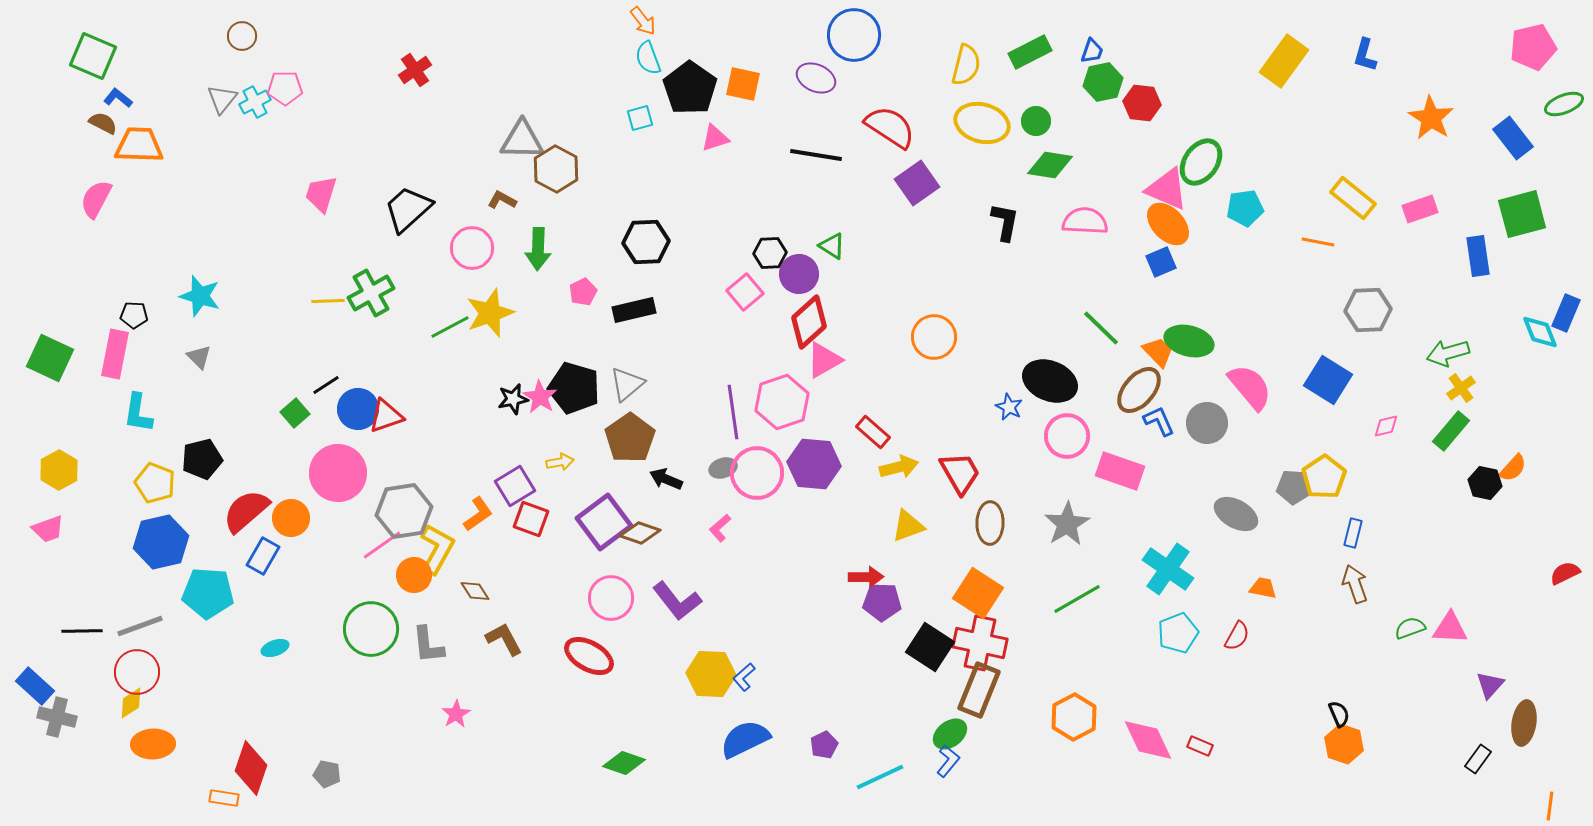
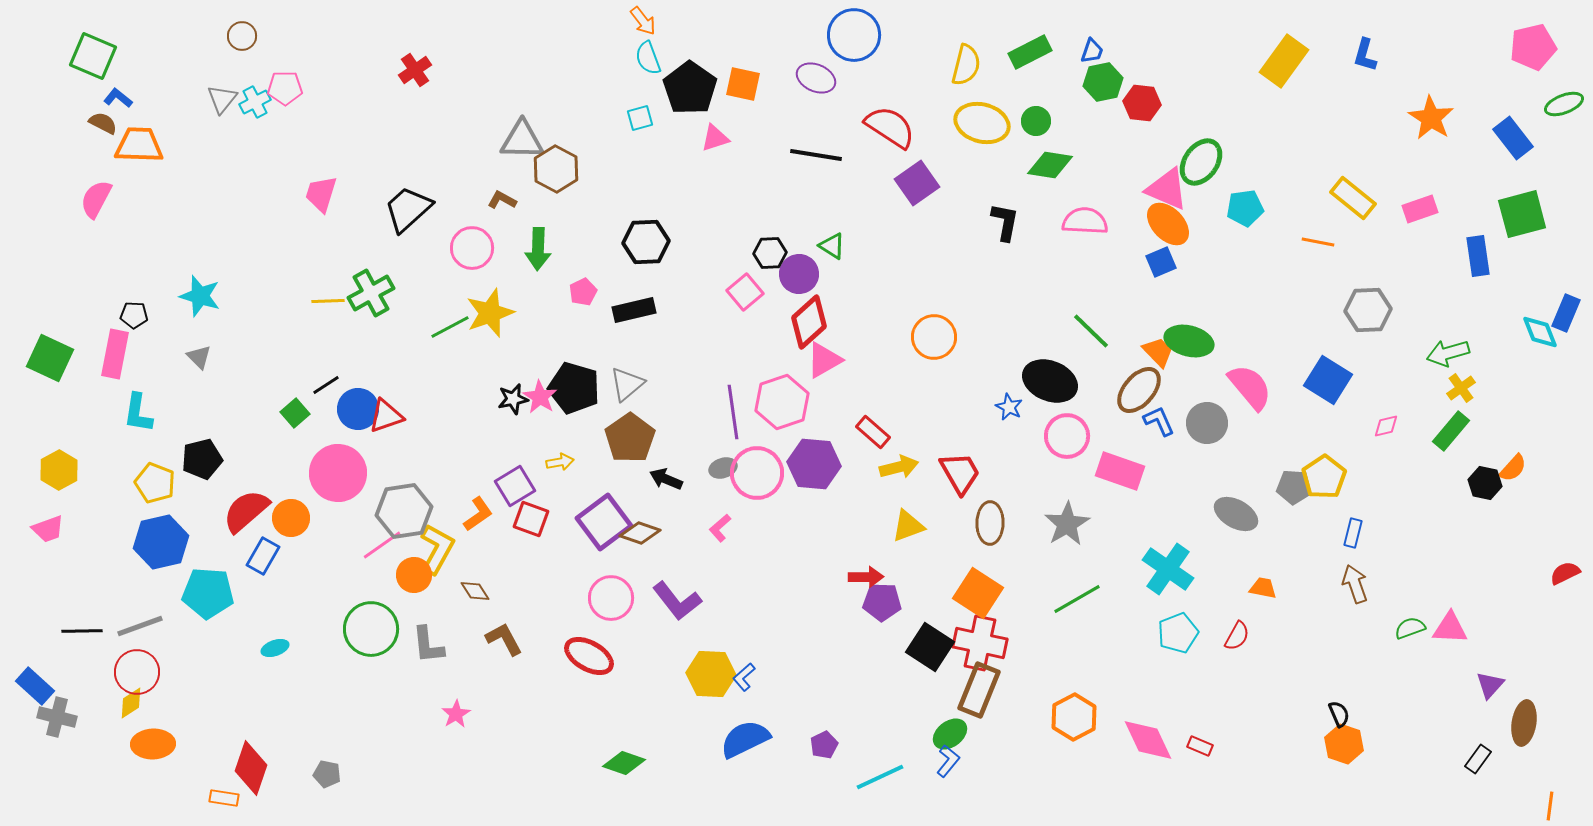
green line at (1101, 328): moved 10 px left, 3 px down
